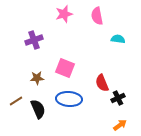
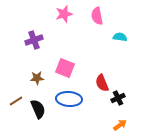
cyan semicircle: moved 2 px right, 2 px up
